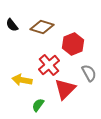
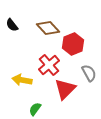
brown diamond: moved 6 px right, 1 px down; rotated 30 degrees clockwise
green semicircle: moved 3 px left, 4 px down
